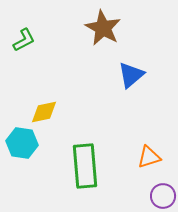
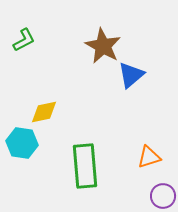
brown star: moved 18 px down
